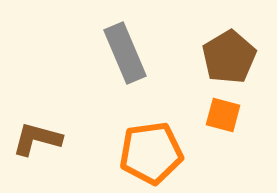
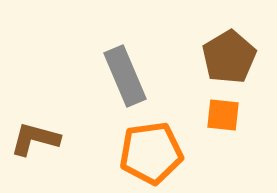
gray rectangle: moved 23 px down
orange square: rotated 9 degrees counterclockwise
brown L-shape: moved 2 px left
